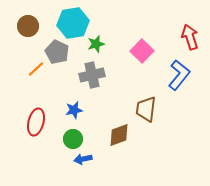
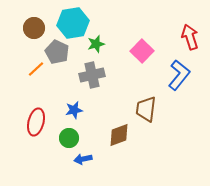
brown circle: moved 6 px right, 2 px down
green circle: moved 4 px left, 1 px up
